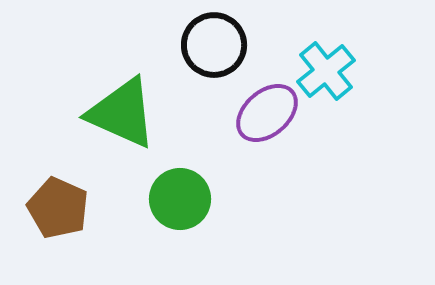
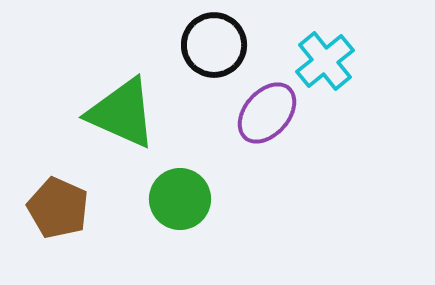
cyan cross: moved 1 px left, 10 px up
purple ellipse: rotated 8 degrees counterclockwise
